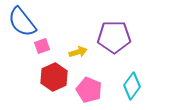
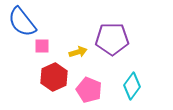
purple pentagon: moved 2 px left, 2 px down
pink square: rotated 21 degrees clockwise
